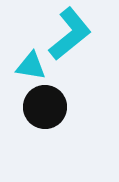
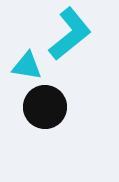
cyan triangle: moved 4 px left
